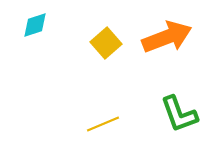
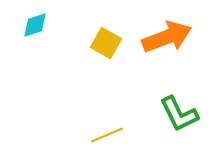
yellow square: rotated 20 degrees counterclockwise
green L-shape: rotated 6 degrees counterclockwise
yellow line: moved 4 px right, 11 px down
